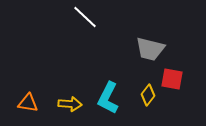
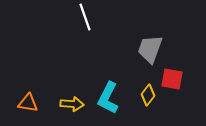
white line: rotated 28 degrees clockwise
gray trapezoid: rotated 96 degrees clockwise
yellow arrow: moved 2 px right
